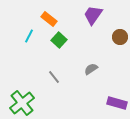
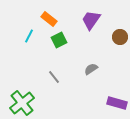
purple trapezoid: moved 2 px left, 5 px down
green square: rotated 21 degrees clockwise
